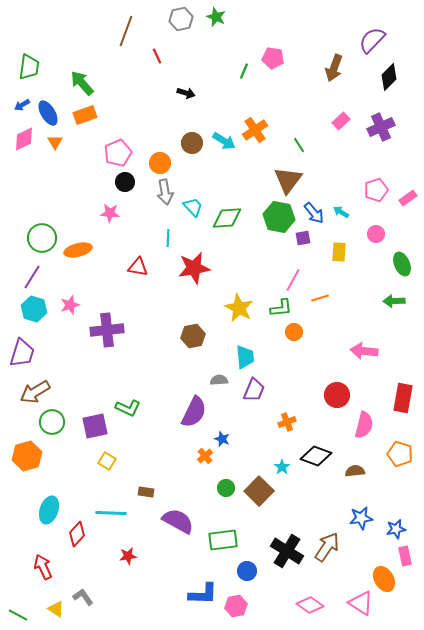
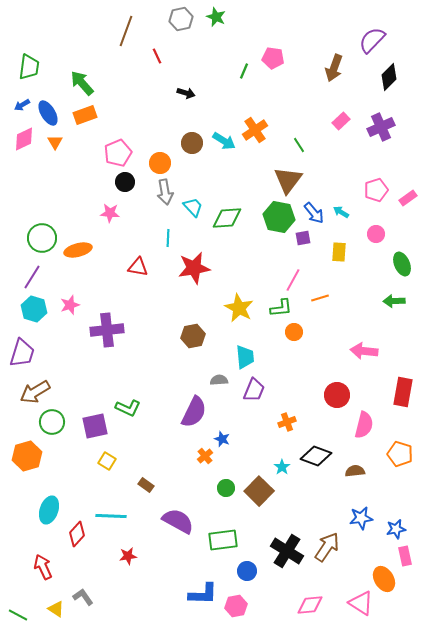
red rectangle at (403, 398): moved 6 px up
brown rectangle at (146, 492): moved 7 px up; rotated 28 degrees clockwise
cyan line at (111, 513): moved 3 px down
pink diamond at (310, 605): rotated 40 degrees counterclockwise
